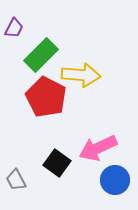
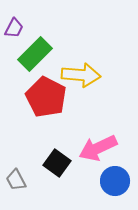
green rectangle: moved 6 px left, 1 px up
blue circle: moved 1 px down
